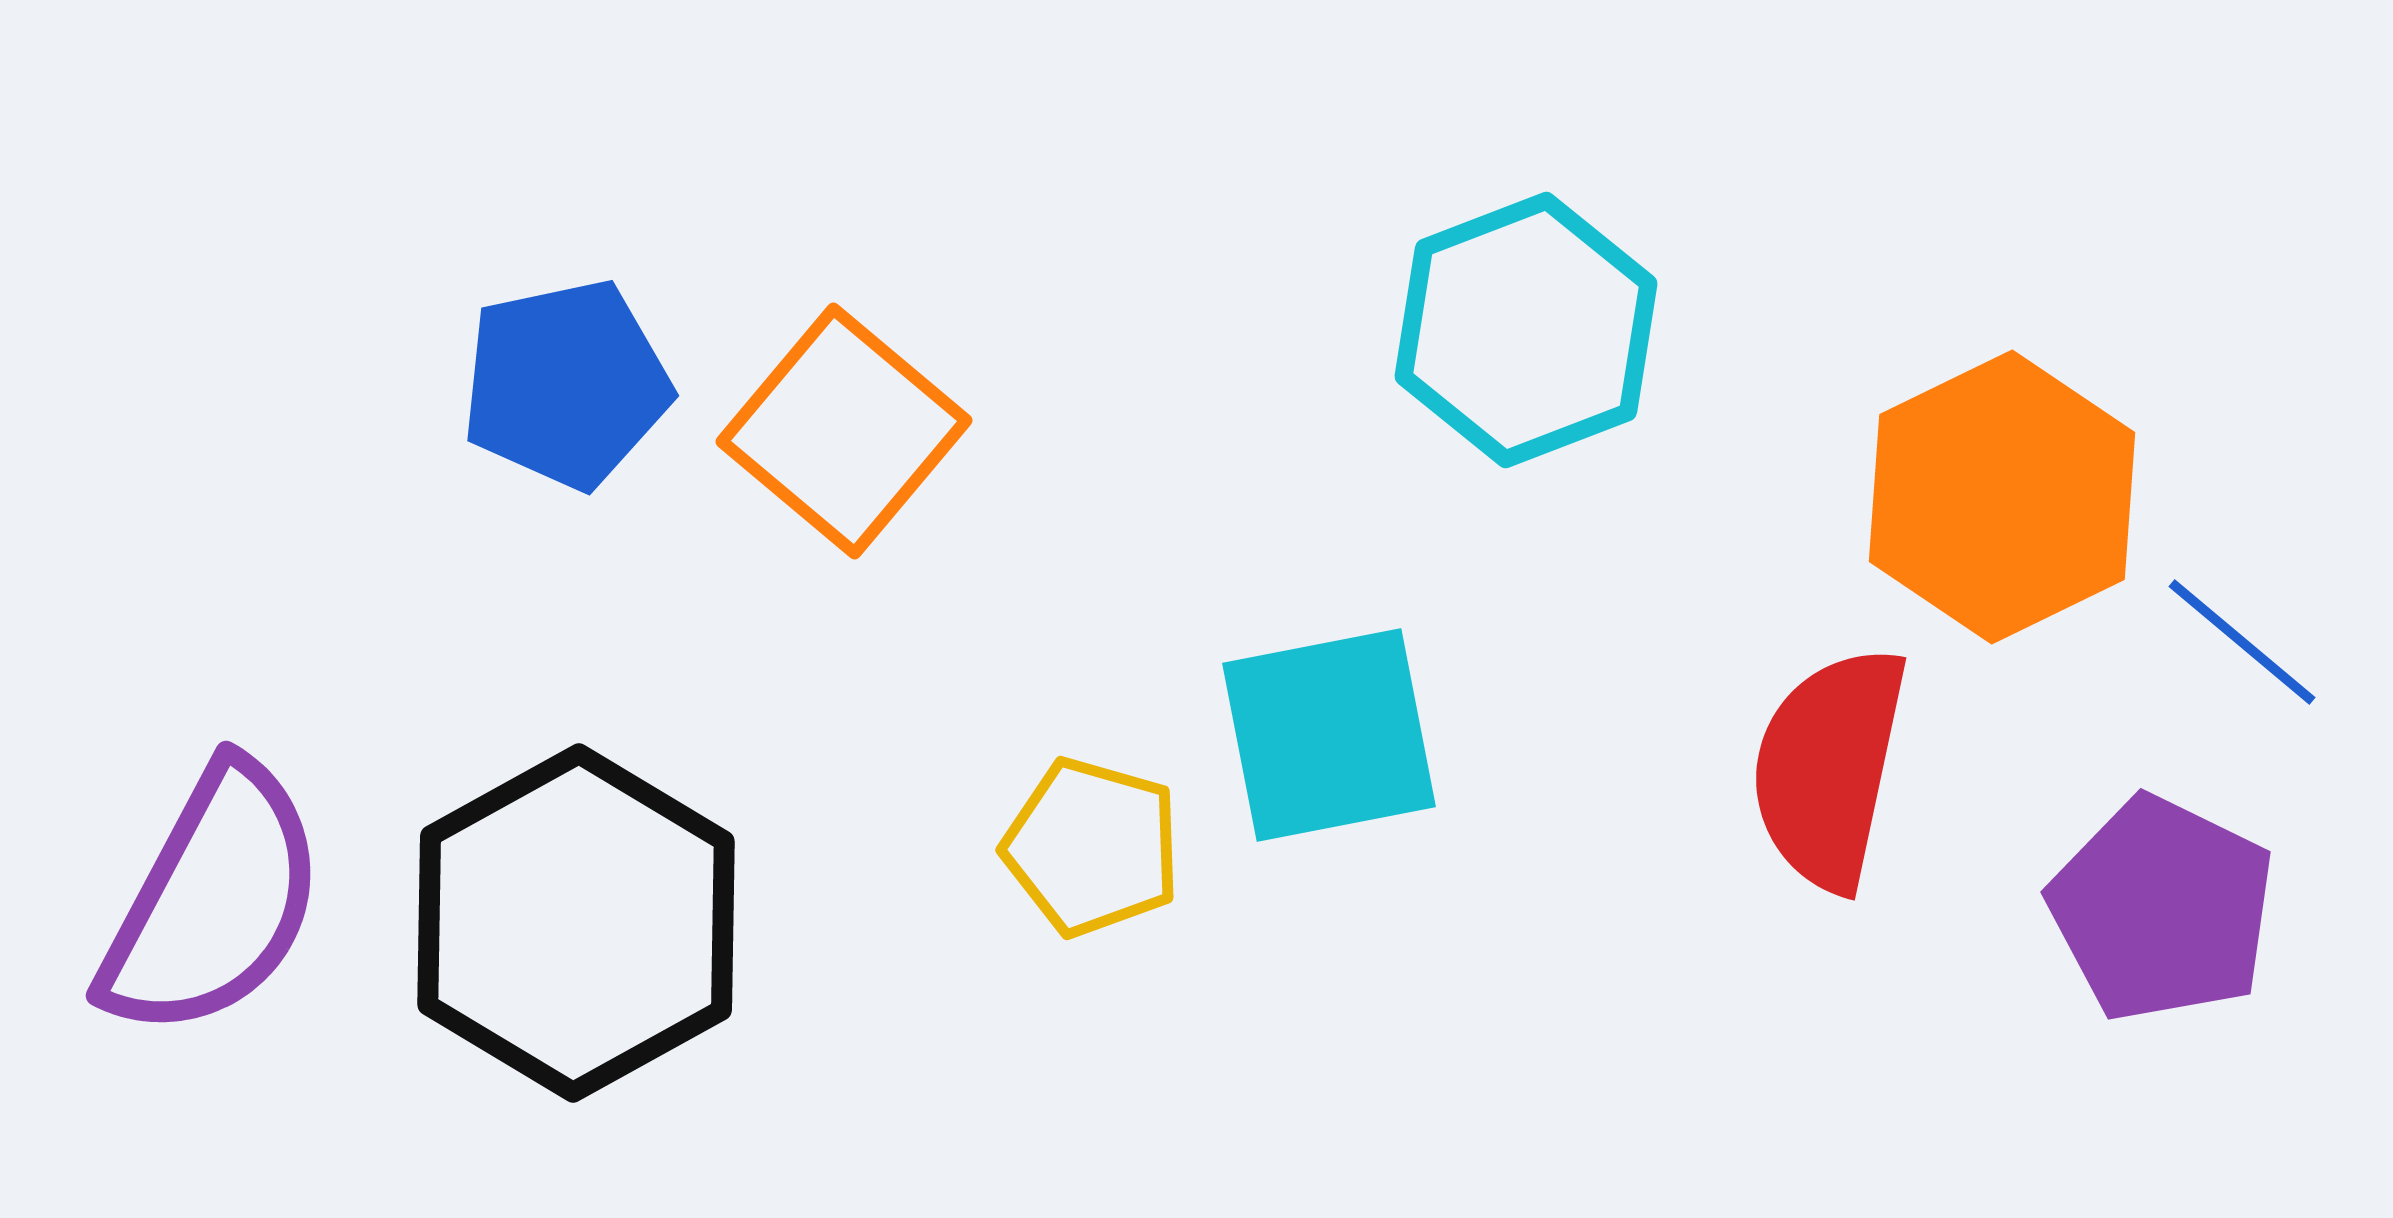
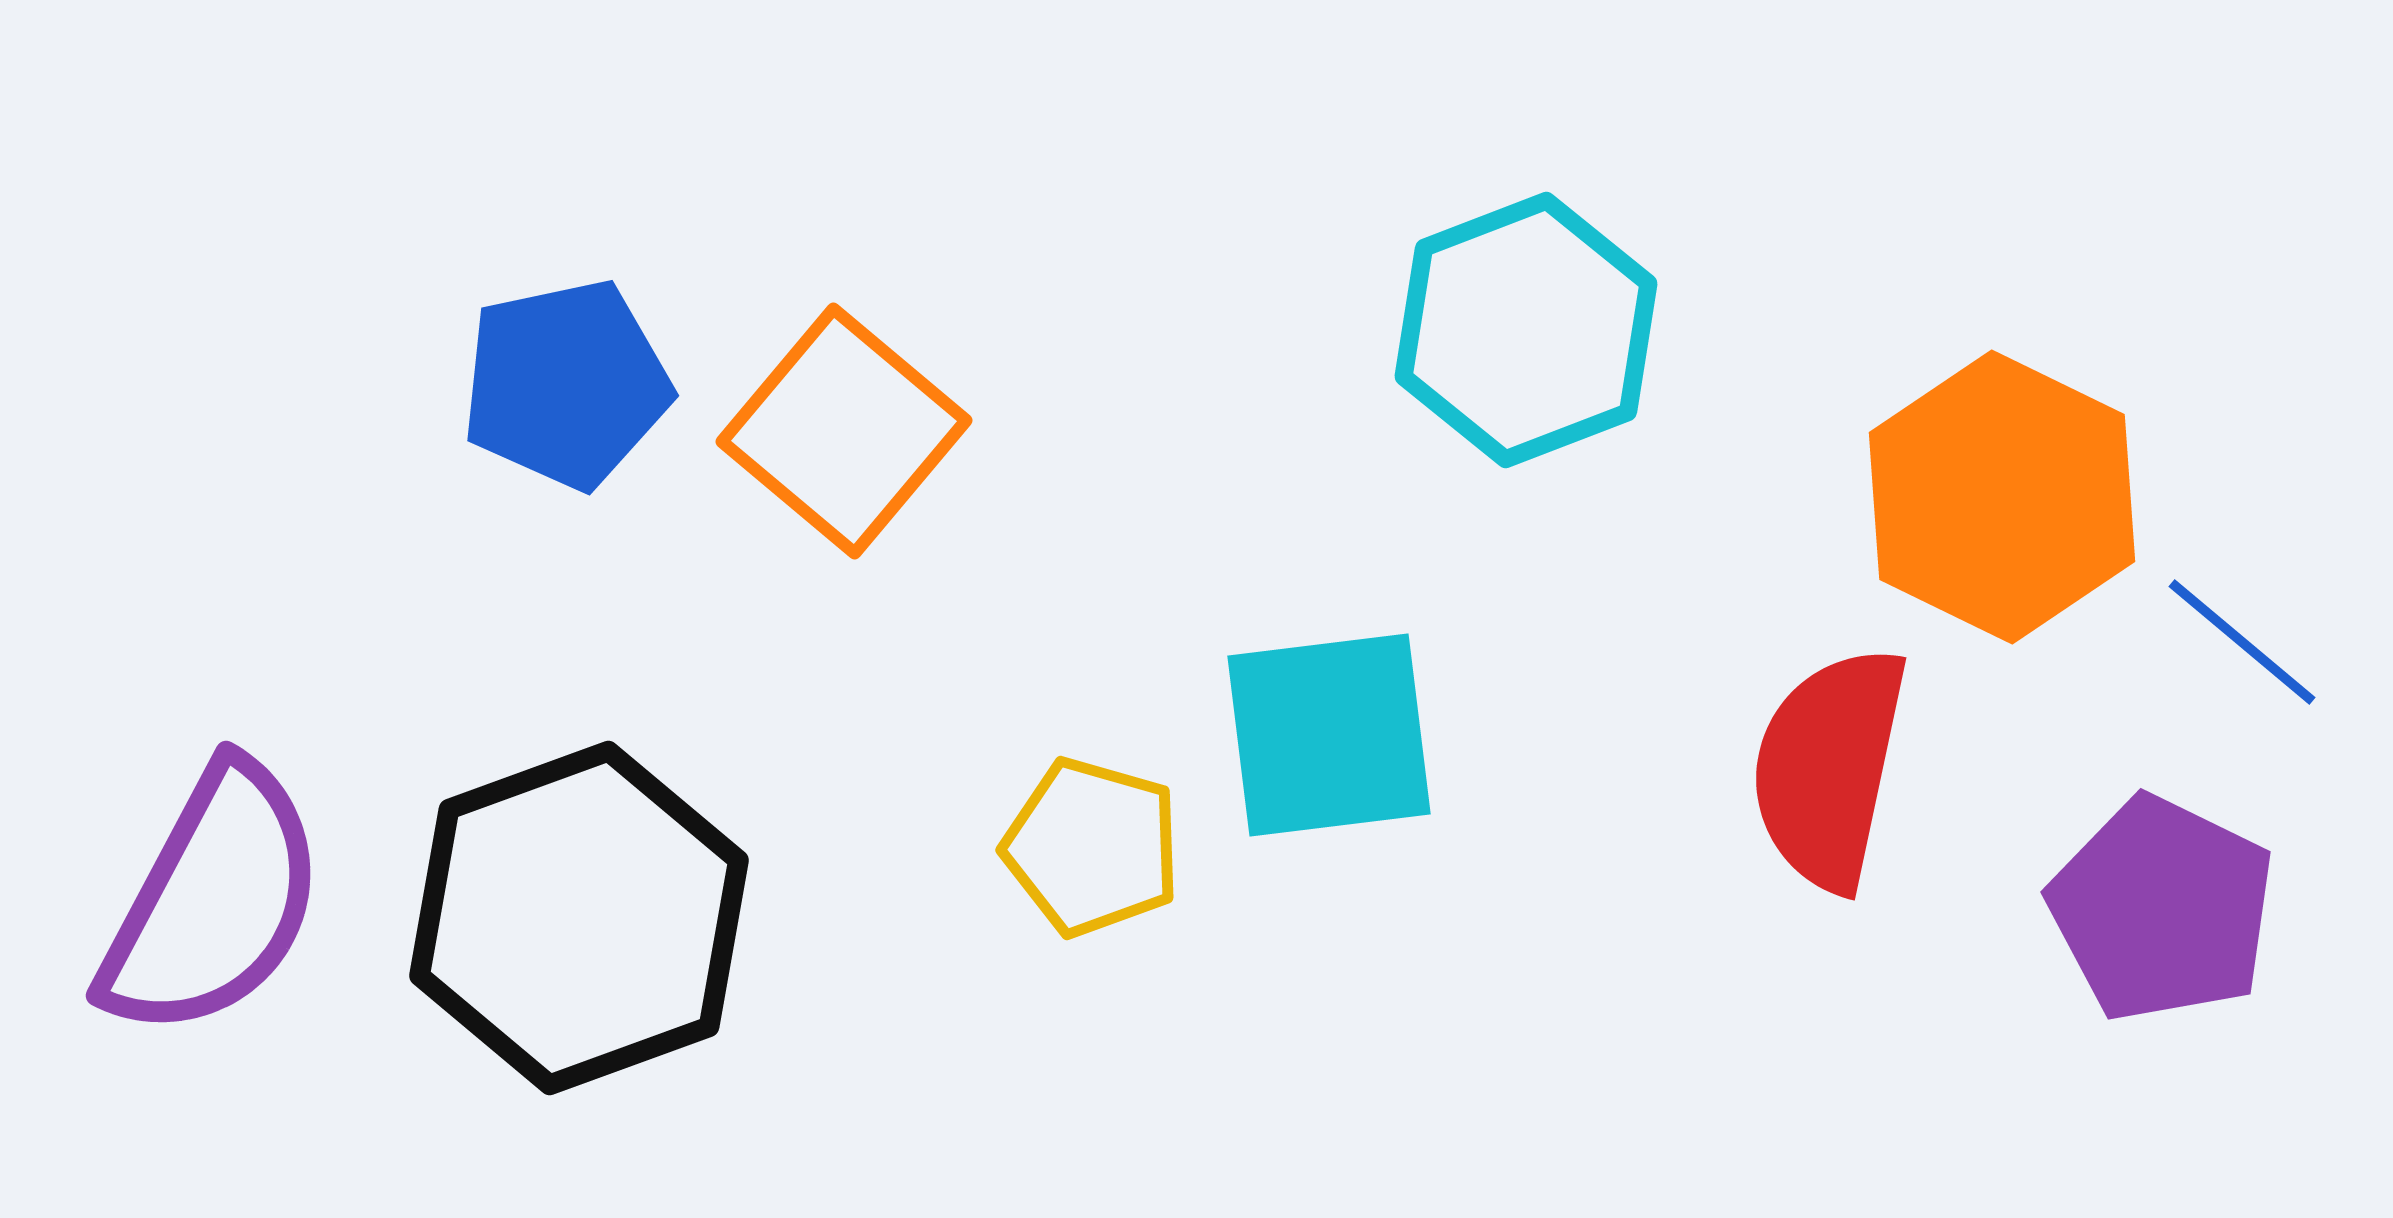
orange hexagon: rotated 8 degrees counterclockwise
cyan square: rotated 4 degrees clockwise
black hexagon: moved 3 px right, 5 px up; rotated 9 degrees clockwise
